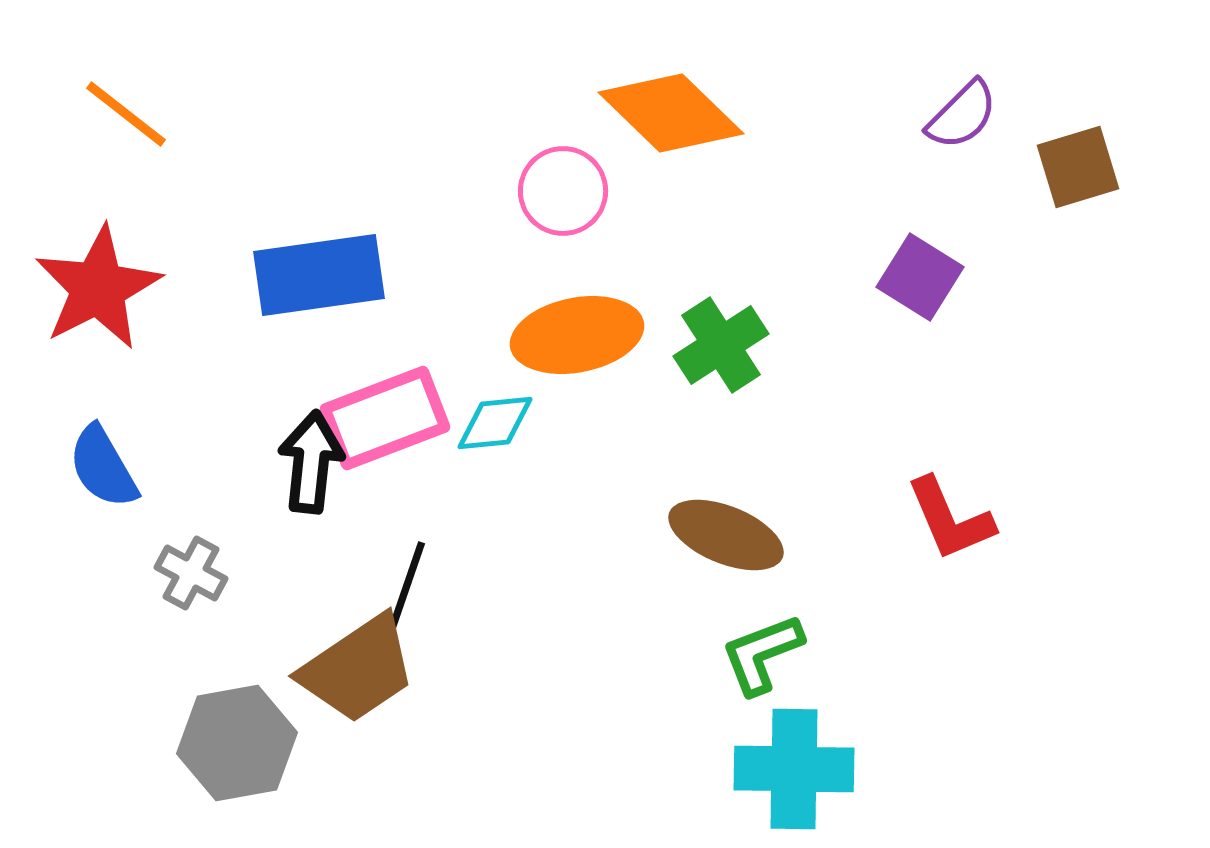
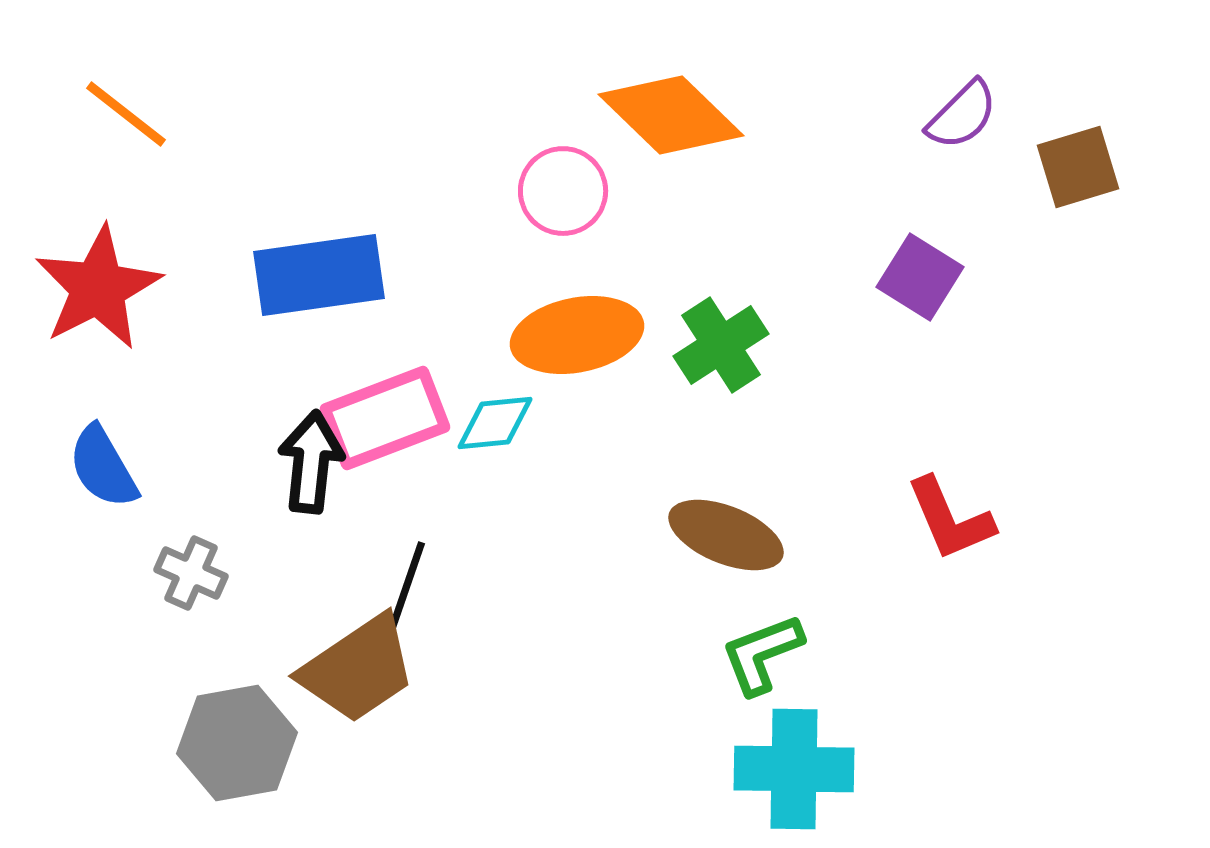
orange diamond: moved 2 px down
gray cross: rotated 4 degrees counterclockwise
